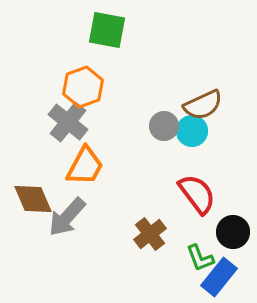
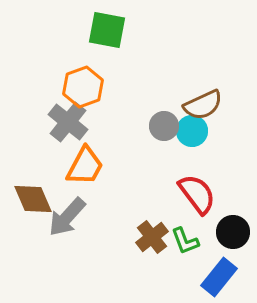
brown cross: moved 2 px right, 3 px down
green L-shape: moved 15 px left, 17 px up
